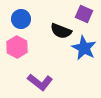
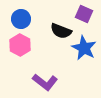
pink hexagon: moved 3 px right, 2 px up
purple L-shape: moved 5 px right
